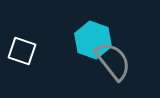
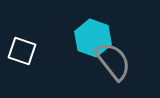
cyan hexagon: moved 2 px up
